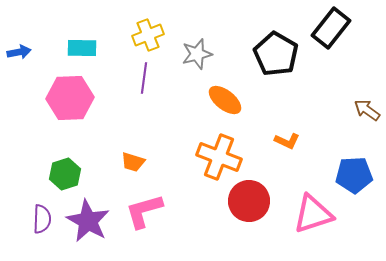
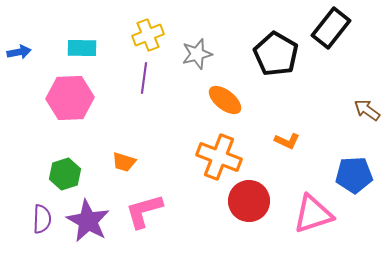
orange trapezoid: moved 9 px left
